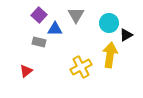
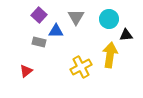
gray triangle: moved 2 px down
cyan circle: moved 4 px up
blue triangle: moved 1 px right, 2 px down
black triangle: rotated 24 degrees clockwise
